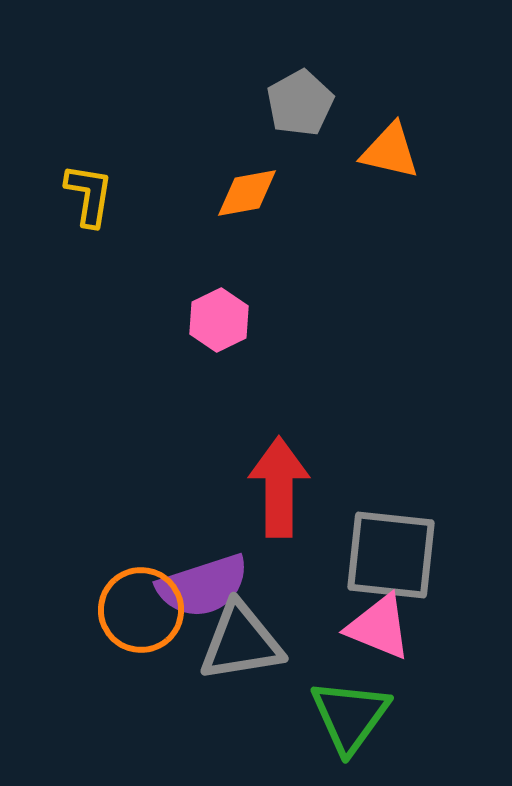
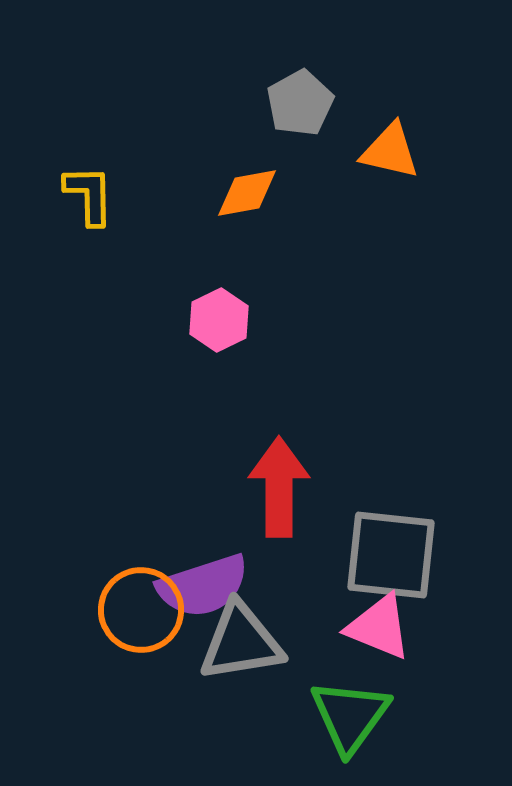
yellow L-shape: rotated 10 degrees counterclockwise
